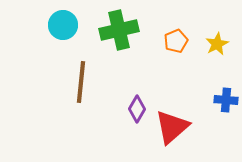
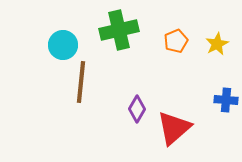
cyan circle: moved 20 px down
red triangle: moved 2 px right, 1 px down
